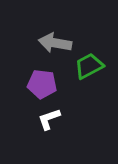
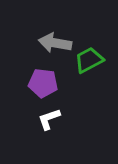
green trapezoid: moved 6 px up
purple pentagon: moved 1 px right, 1 px up
